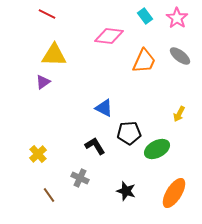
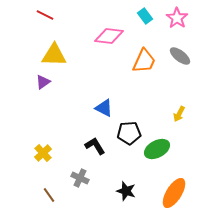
red line: moved 2 px left, 1 px down
yellow cross: moved 5 px right, 1 px up
